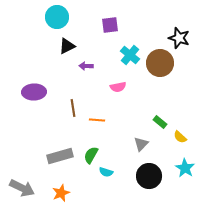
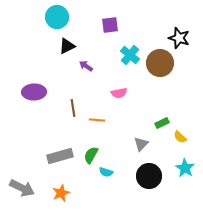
purple arrow: rotated 32 degrees clockwise
pink semicircle: moved 1 px right, 6 px down
green rectangle: moved 2 px right, 1 px down; rotated 64 degrees counterclockwise
